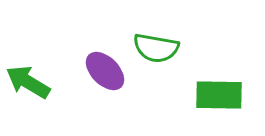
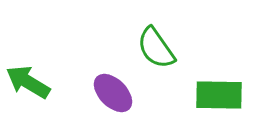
green semicircle: rotated 45 degrees clockwise
purple ellipse: moved 8 px right, 22 px down
